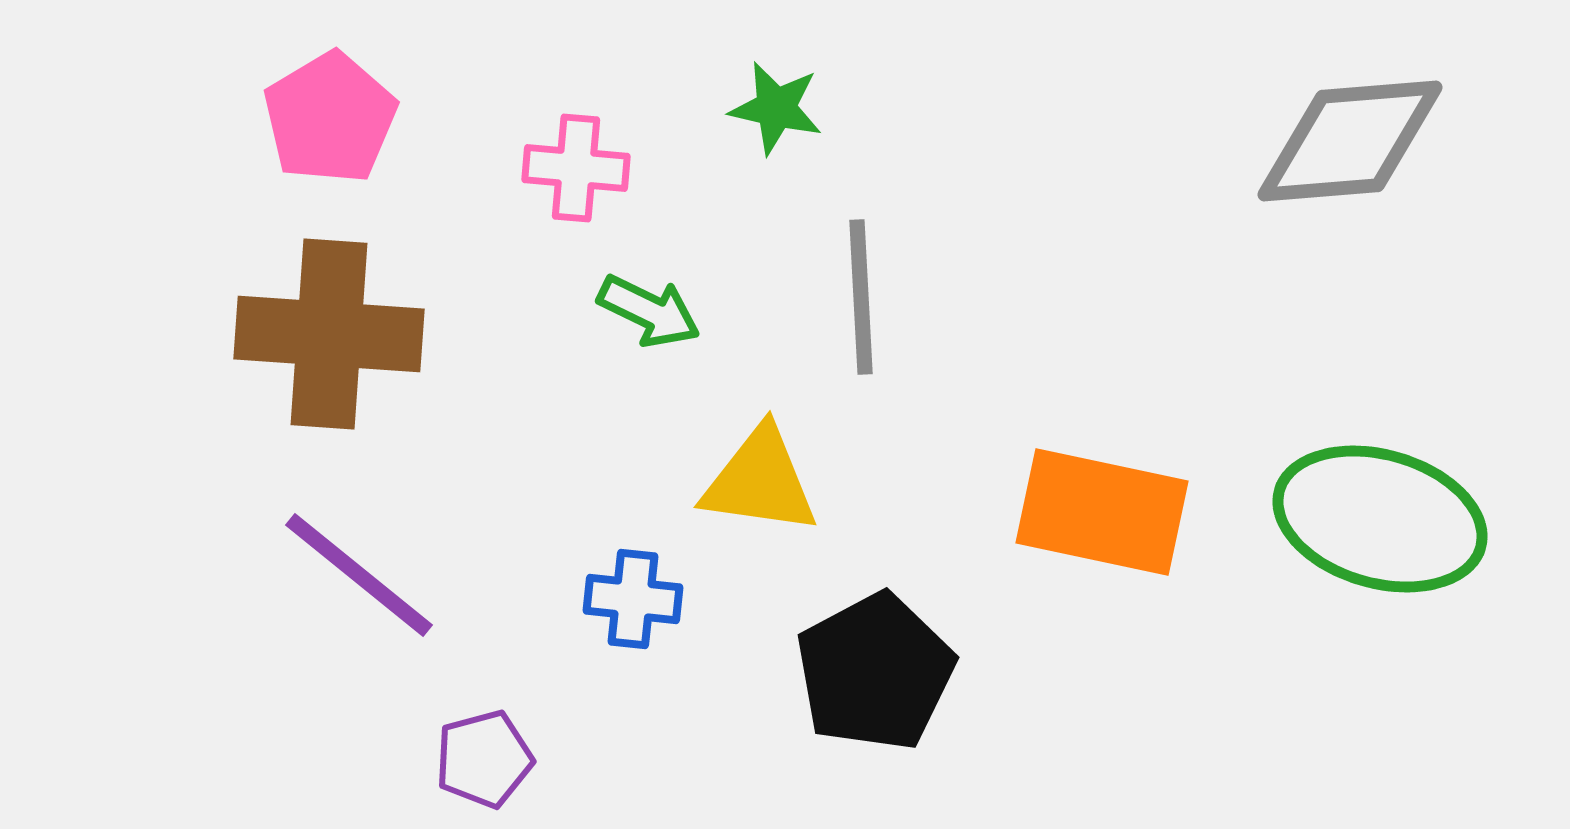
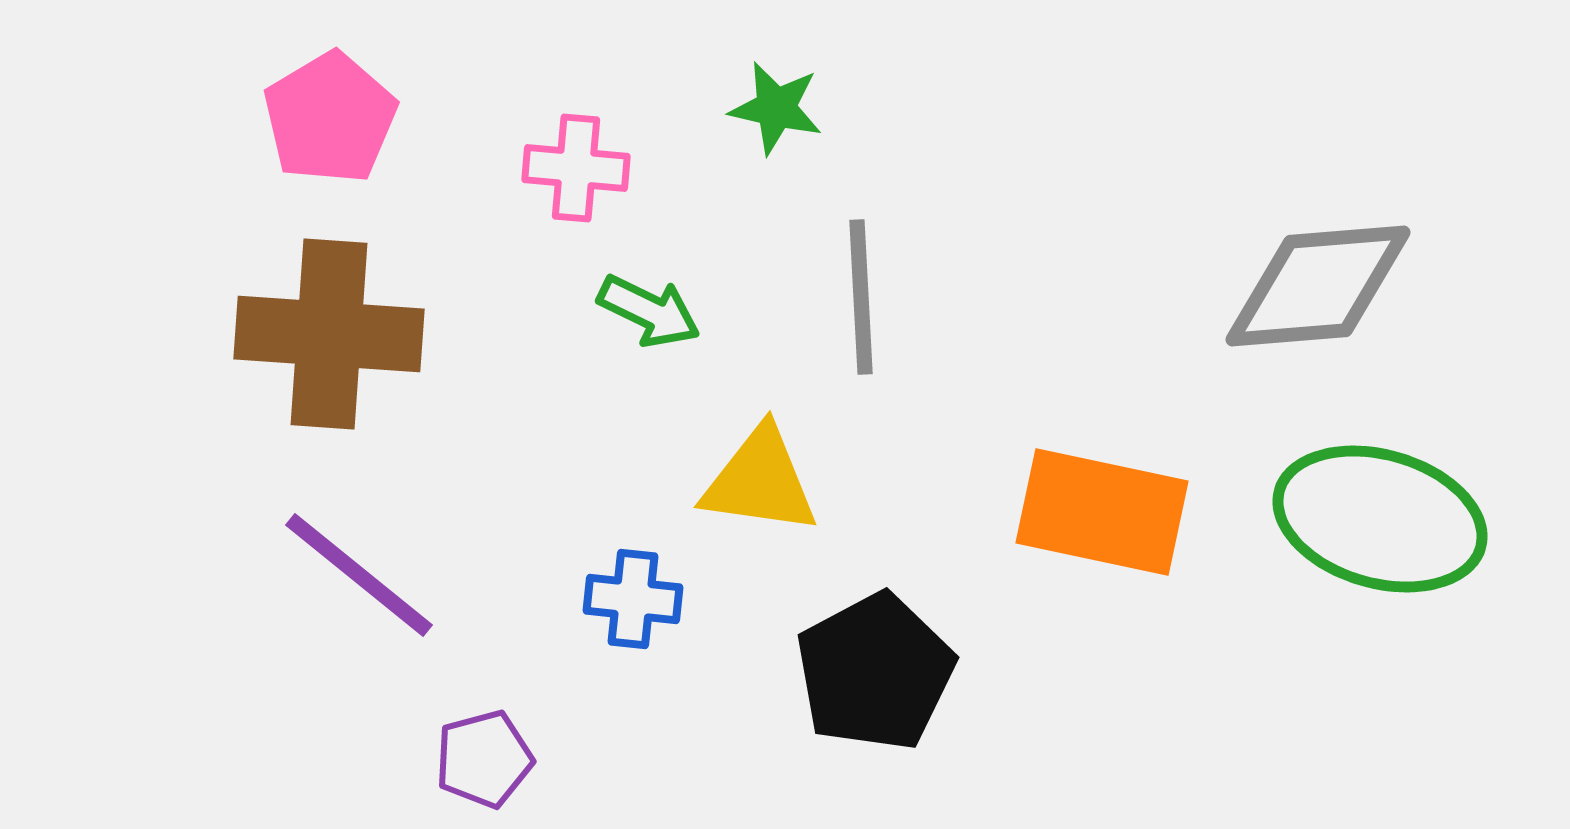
gray diamond: moved 32 px left, 145 px down
